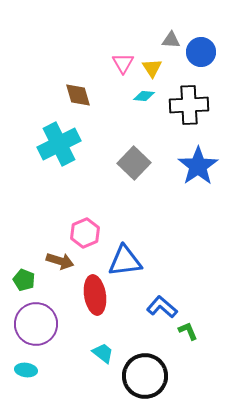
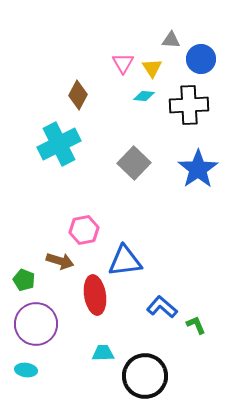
blue circle: moved 7 px down
brown diamond: rotated 44 degrees clockwise
blue star: moved 3 px down
pink hexagon: moved 1 px left, 3 px up; rotated 12 degrees clockwise
green L-shape: moved 8 px right, 6 px up
cyan trapezoid: rotated 40 degrees counterclockwise
